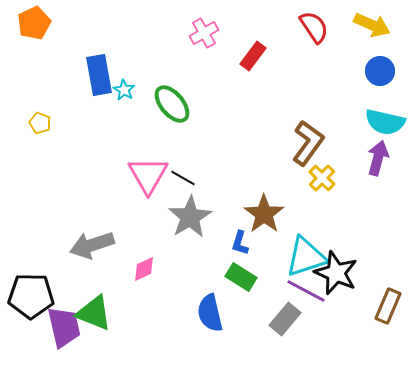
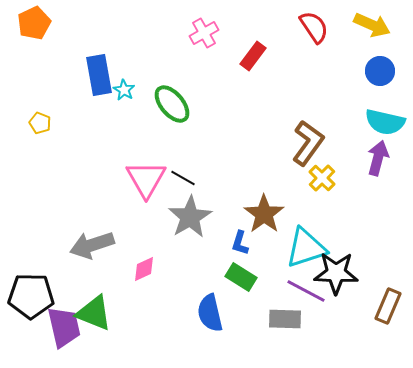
pink triangle: moved 2 px left, 4 px down
cyan triangle: moved 9 px up
black star: rotated 21 degrees counterclockwise
gray rectangle: rotated 52 degrees clockwise
